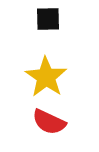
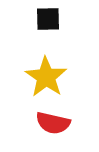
red semicircle: moved 4 px right, 1 px down; rotated 12 degrees counterclockwise
